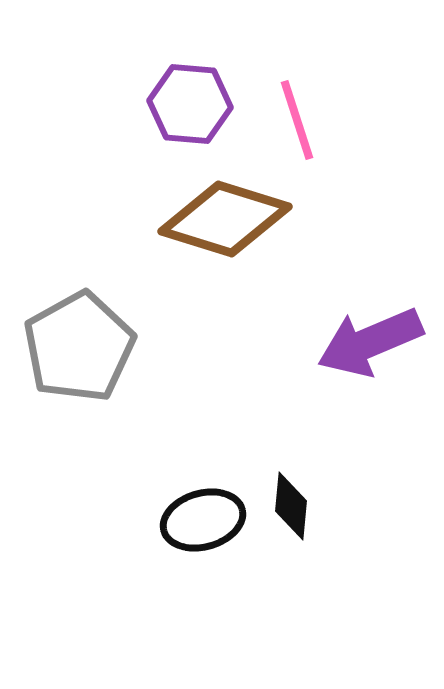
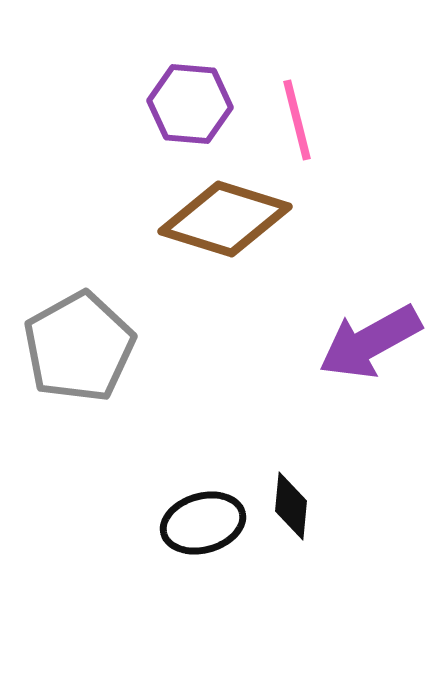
pink line: rotated 4 degrees clockwise
purple arrow: rotated 6 degrees counterclockwise
black ellipse: moved 3 px down
